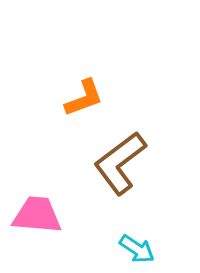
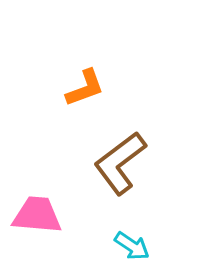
orange L-shape: moved 1 px right, 10 px up
cyan arrow: moved 5 px left, 3 px up
